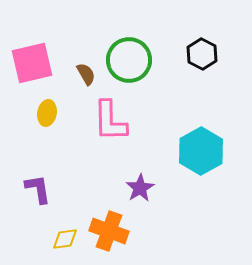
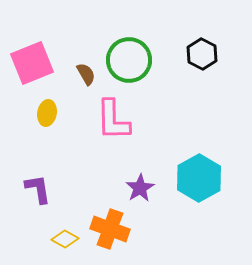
pink square: rotated 9 degrees counterclockwise
pink L-shape: moved 3 px right, 1 px up
cyan hexagon: moved 2 px left, 27 px down
orange cross: moved 1 px right, 2 px up
yellow diamond: rotated 36 degrees clockwise
